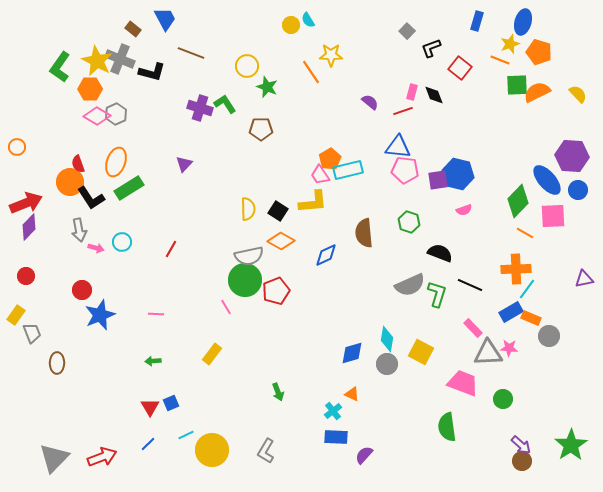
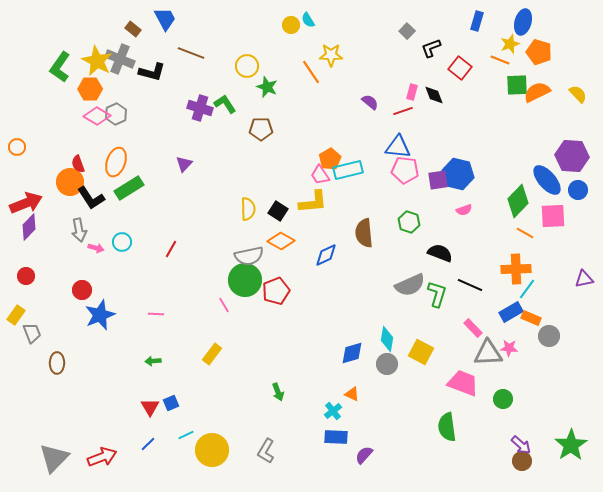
pink line at (226, 307): moved 2 px left, 2 px up
